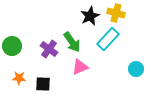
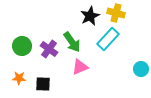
green circle: moved 10 px right
cyan circle: moved 5 px right
